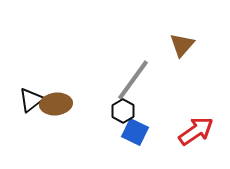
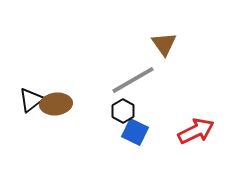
brown triangle: moved 18 px left, 1 px up; rotated 16 degrees counterclockwise
gray line: rotated 24 degrees clockwise
red arrow: rotated 9 degrees clockwise
